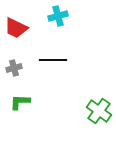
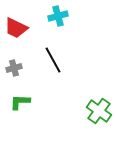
black line: rotated 60 degrees clockwise
